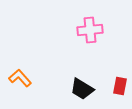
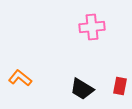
pink cross: moved 2 px right, 3 px up
orange L-shape: rotated 10 degrees counterclockwise
